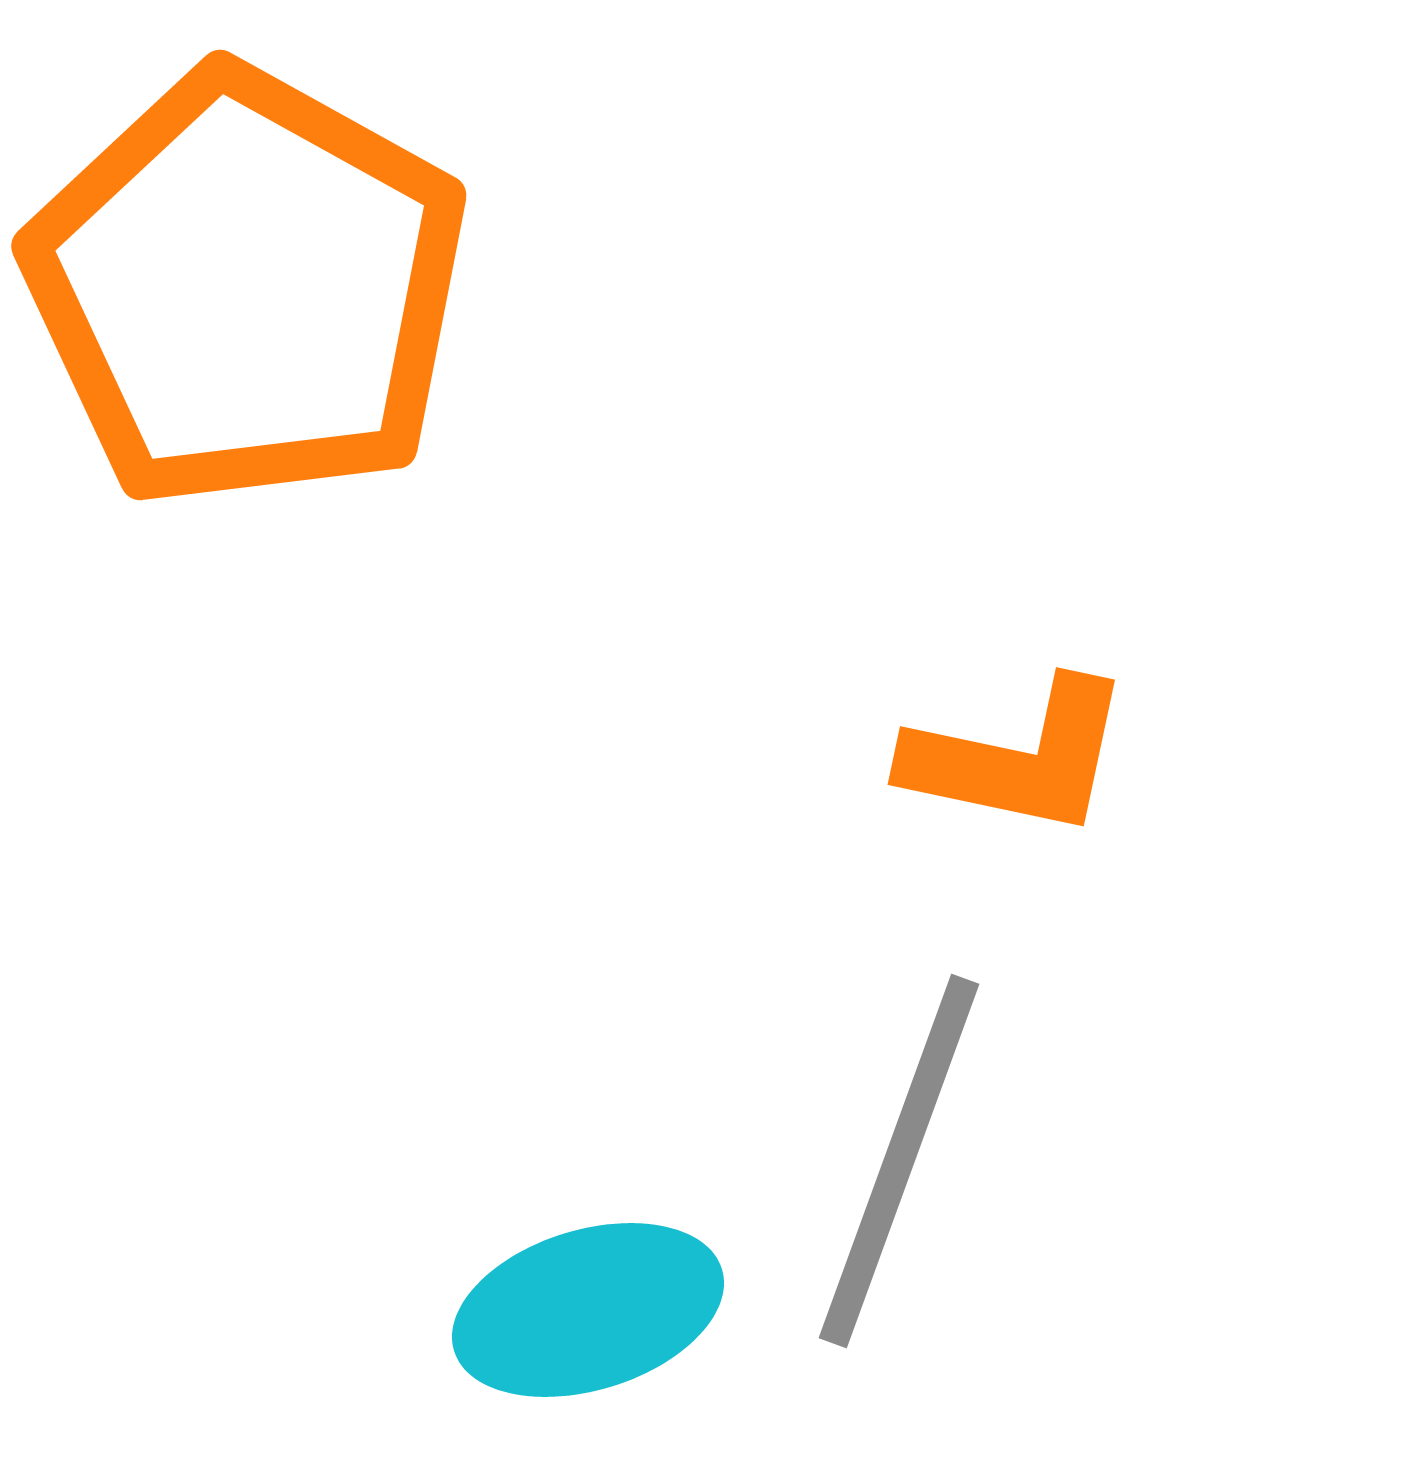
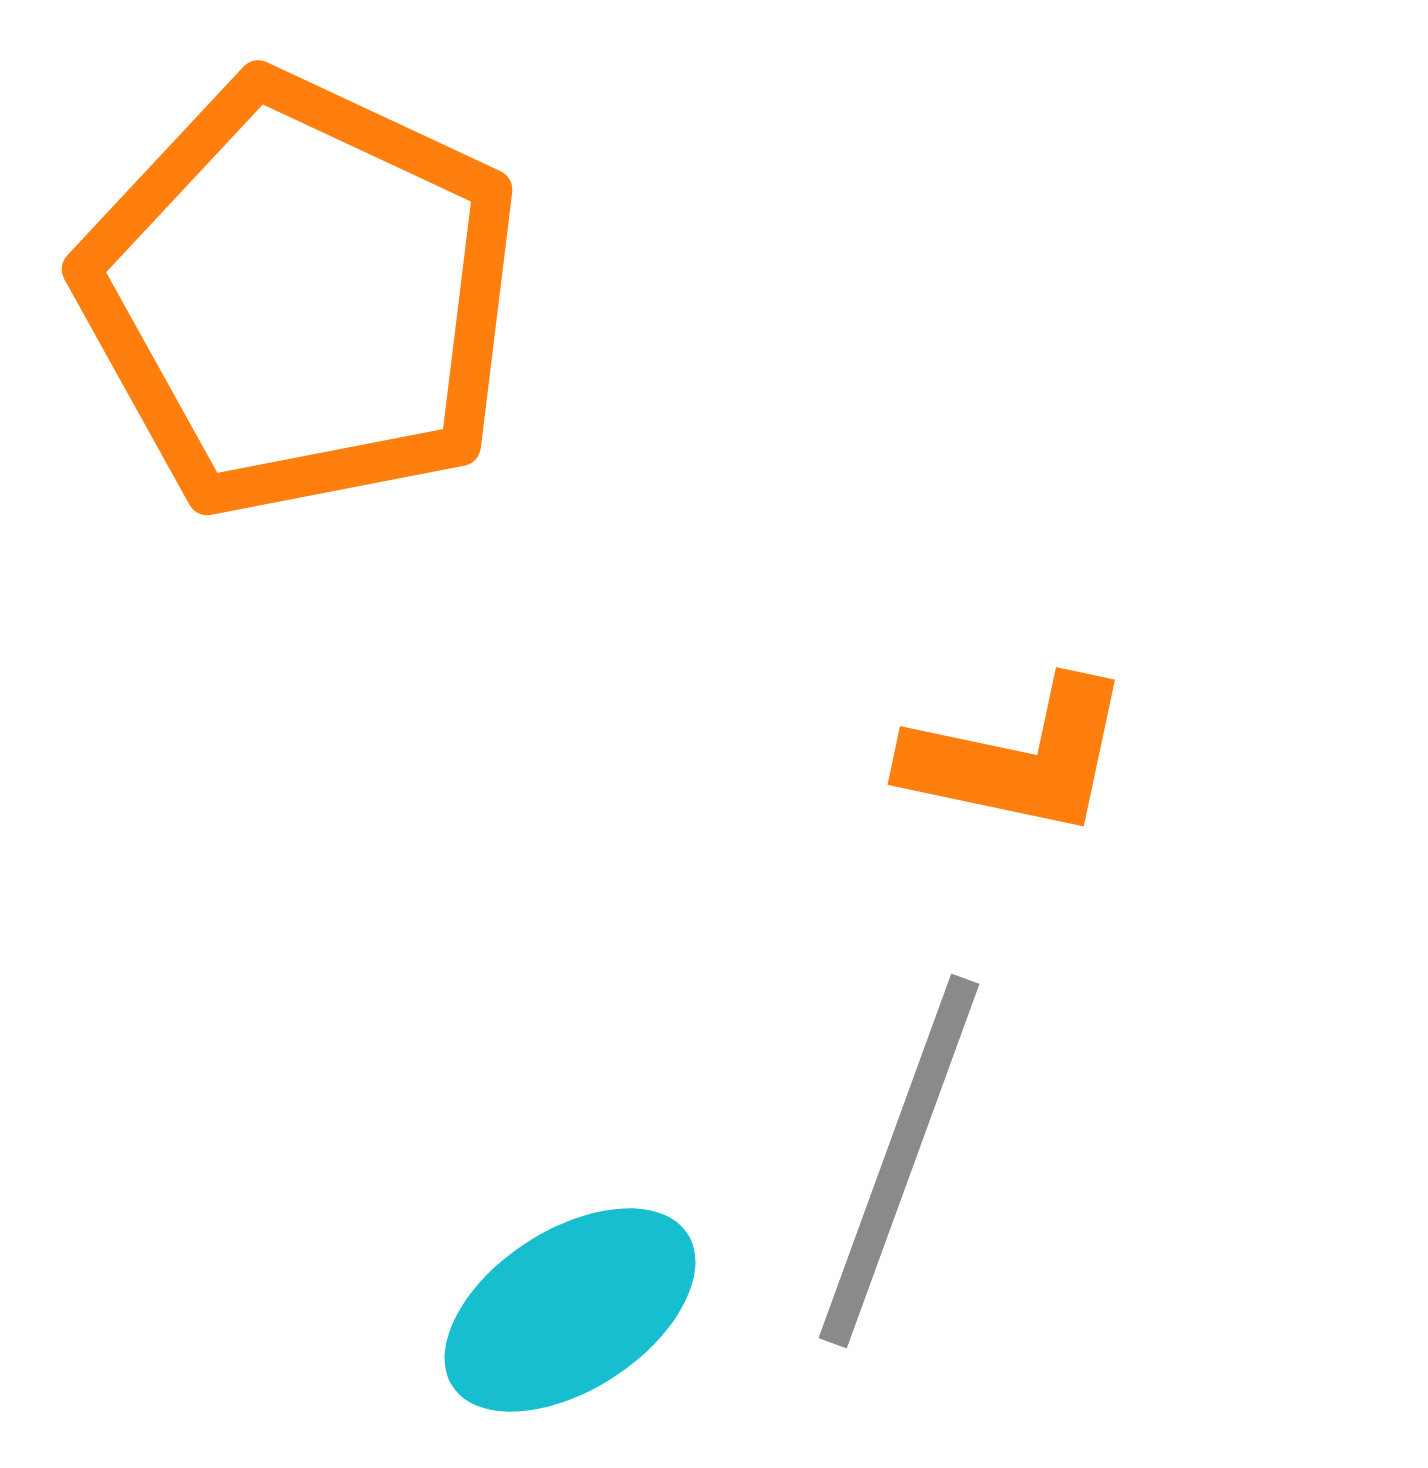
orange pentagon: moved 53 px right, 8 px down; rotated 4 degrees counterclockwise
cyan ellipse: moved 18 px left; rotated 16 degrees counterclockwise
